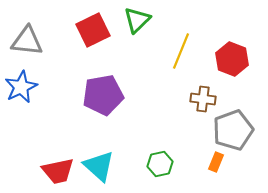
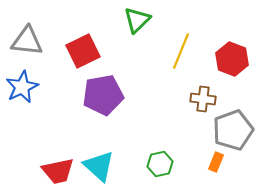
red square: moved 10 px left, 21 px down
blue star: moved 1 px right
